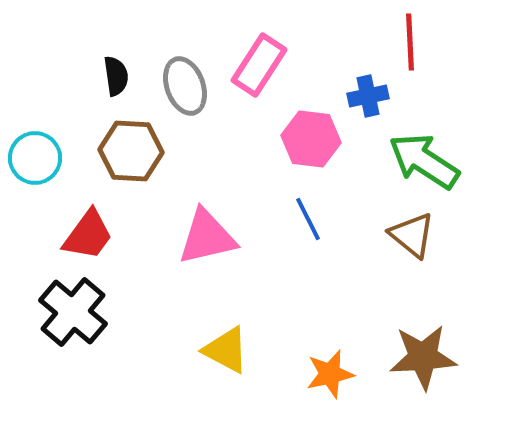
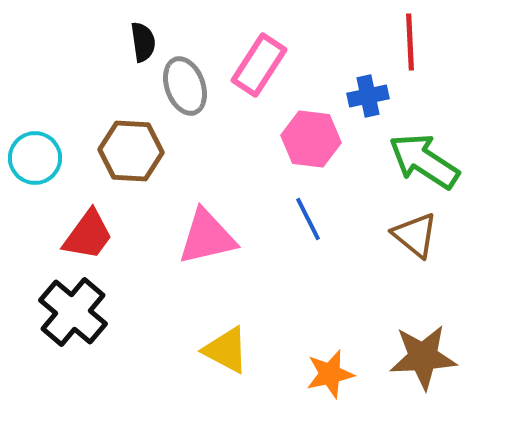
black semicircle: moved 27 px right, 34 px up
brown triangle: moved 3 px right
